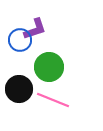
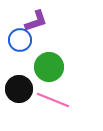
purple L-shape: moved 1 px right, 8 px up
